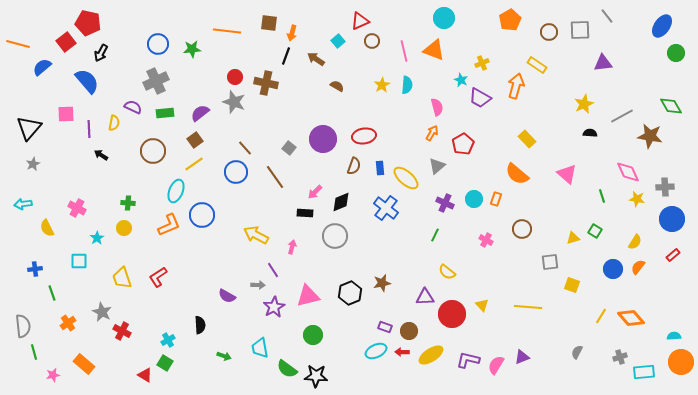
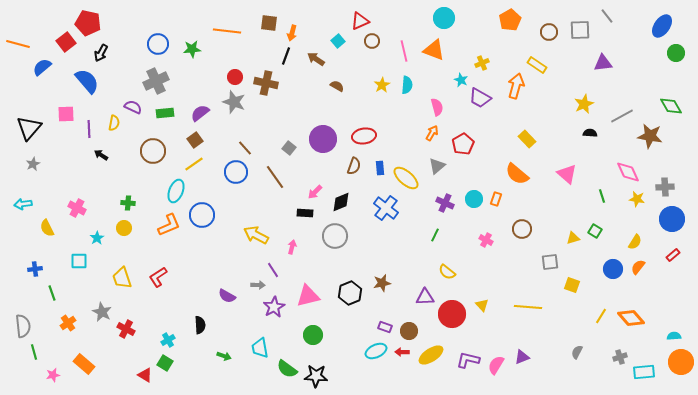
red cross at (122, 331): moved 4 px right, 2 px up
